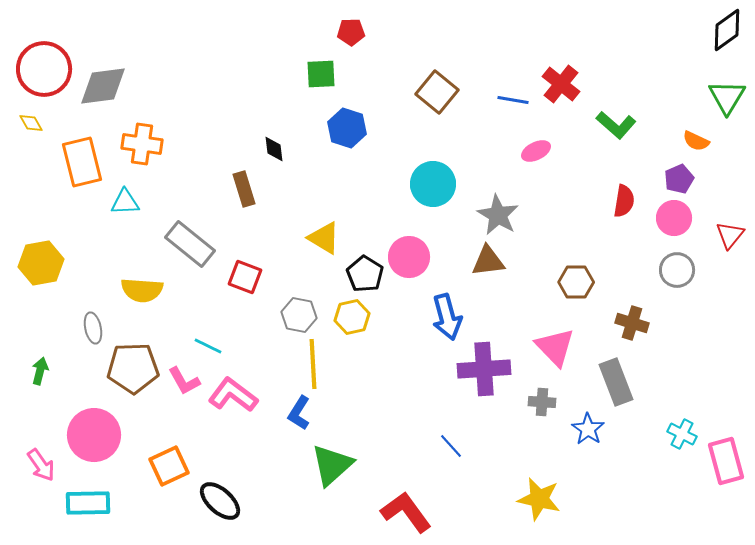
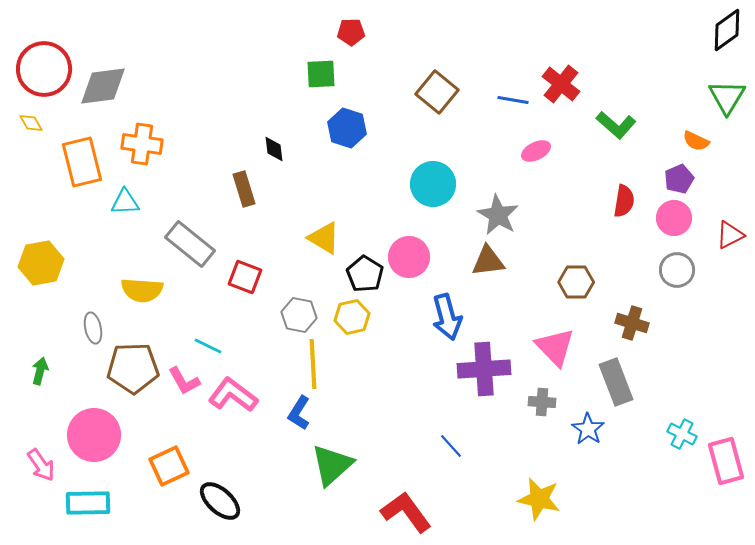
red triangle at (730, 235): rotated 24 degrees clockwise
